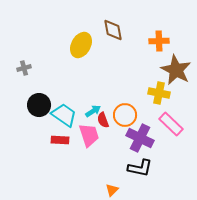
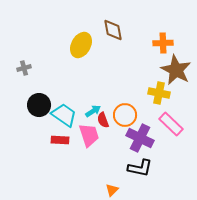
orange cross: moved 4 px right, 2 px down
